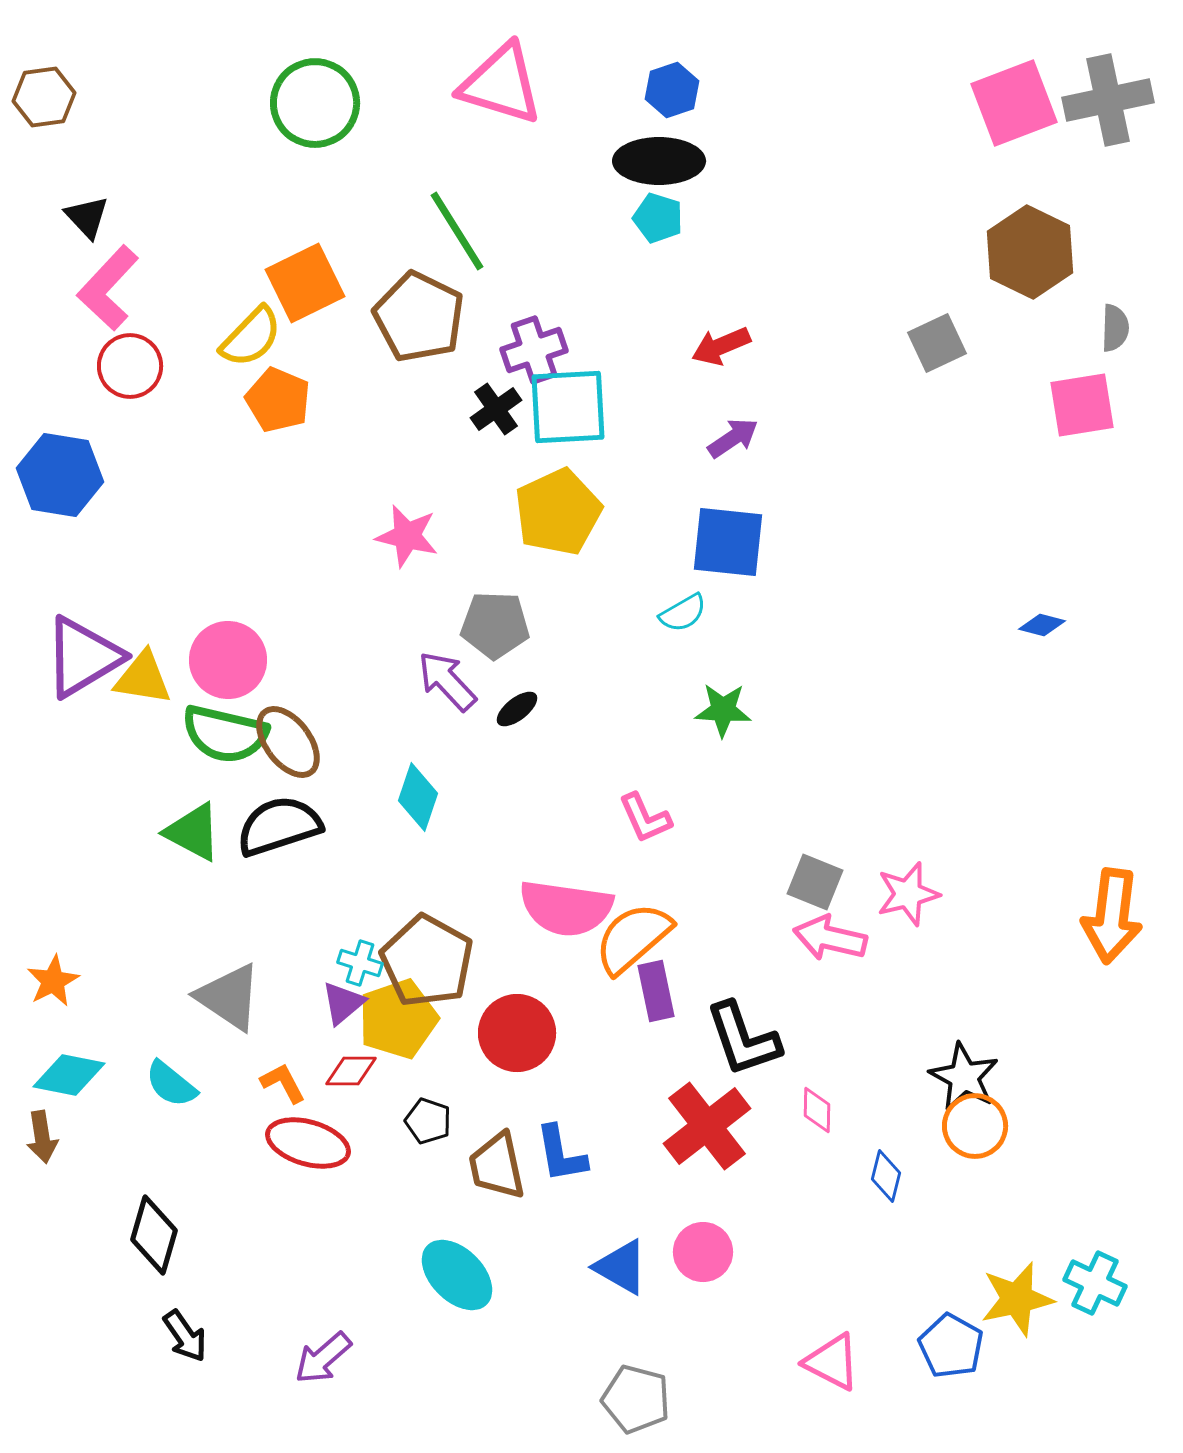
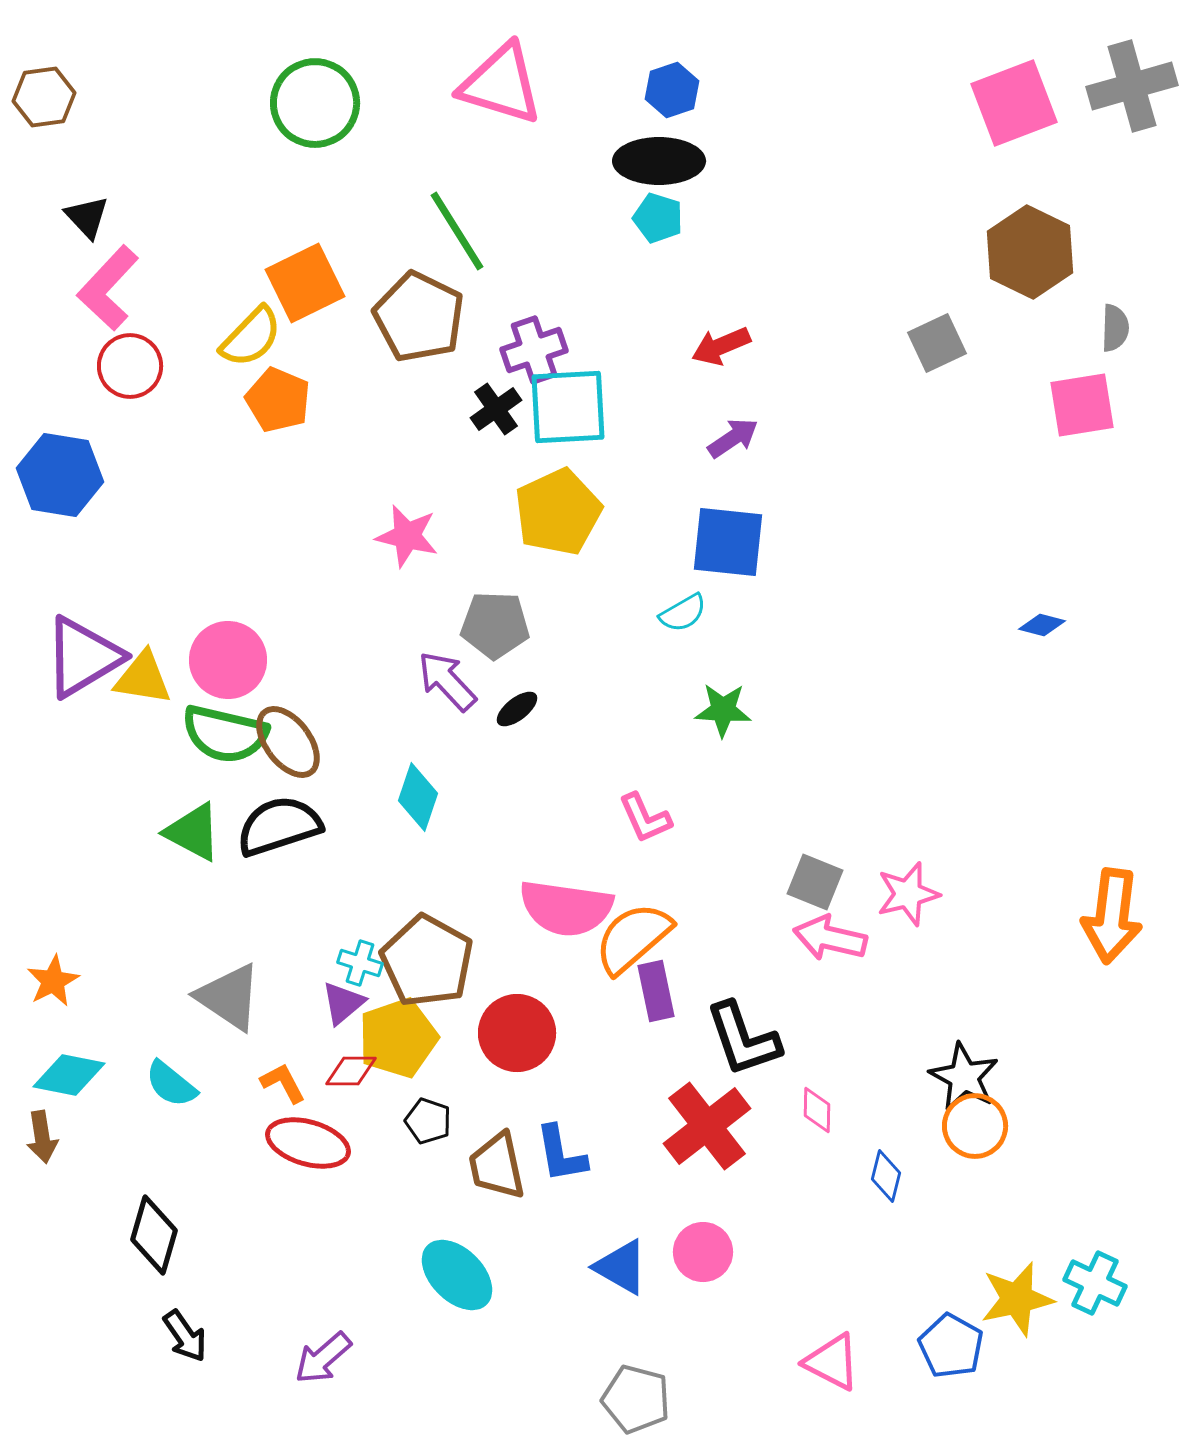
gray cross at (1108, 100): moved 24 px right, 14 px up; rotated 4 degrees counterclockwise
yellow pentagon at (398, 1019): moved 19 px down
